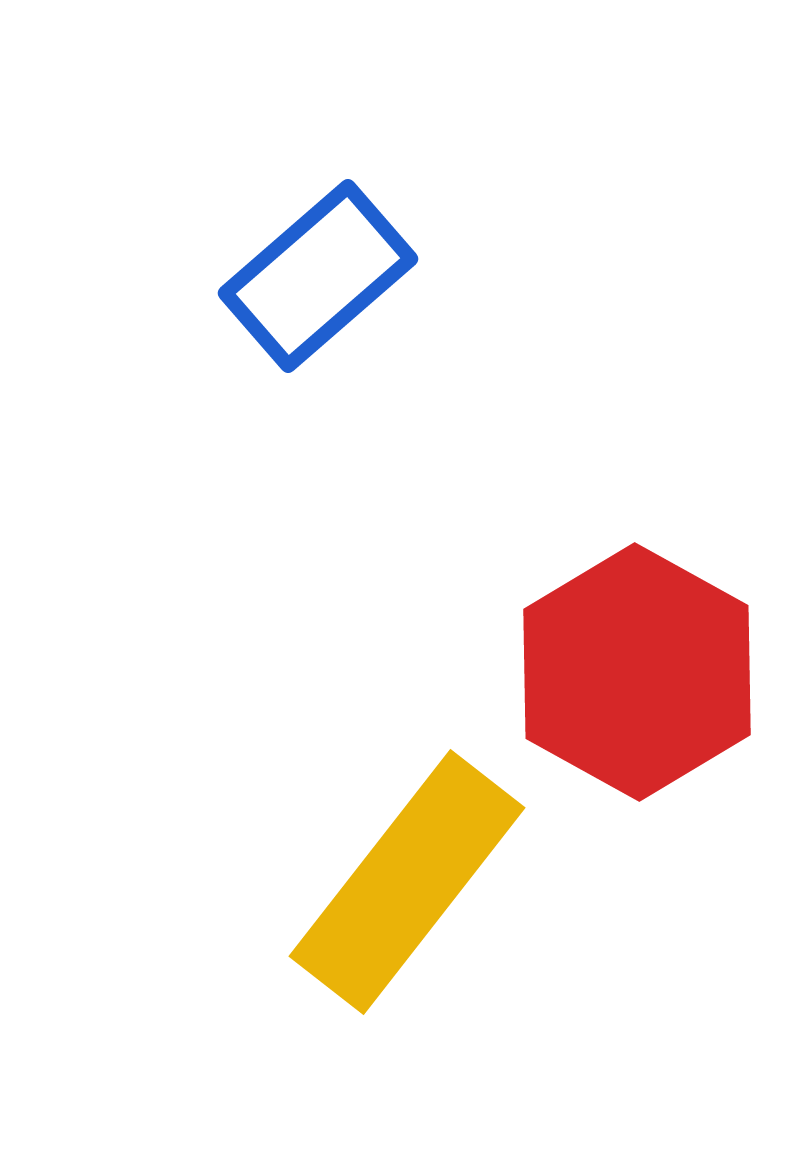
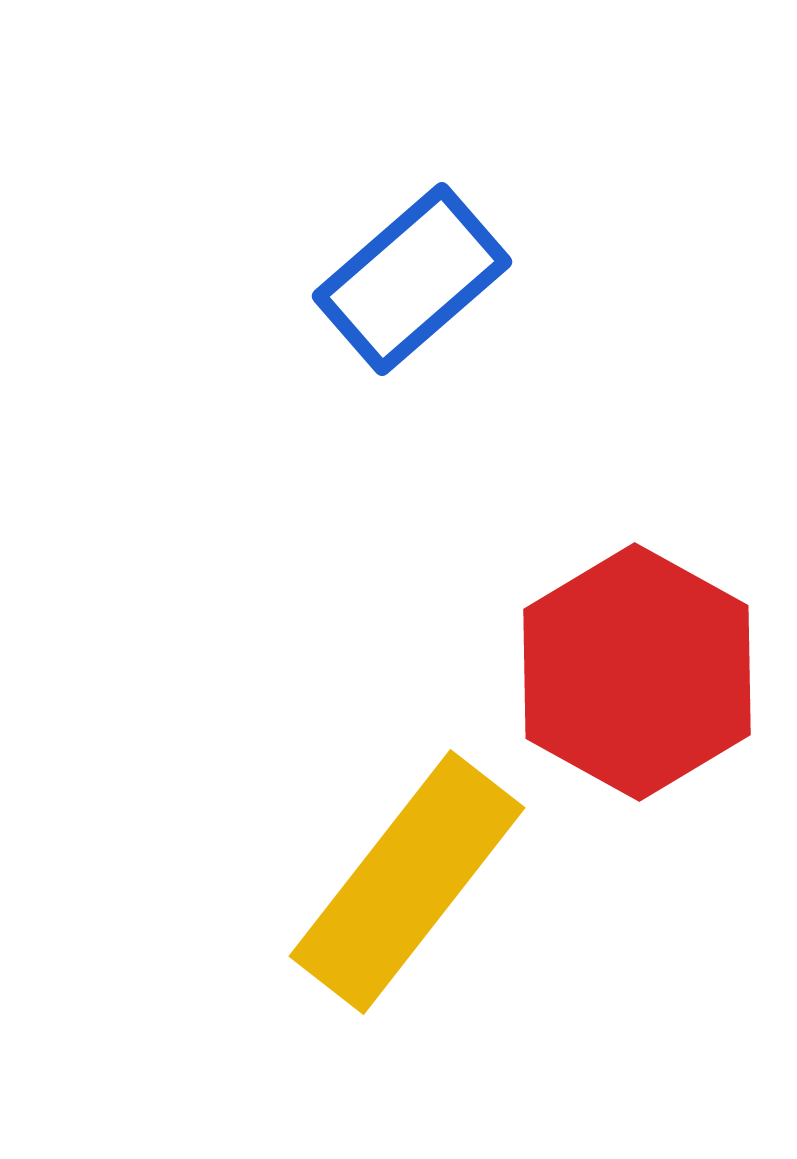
blue rectangle: moved 94 px right, 3 px down
